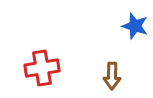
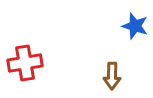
red cross: moved 17 px left, 5 px up
